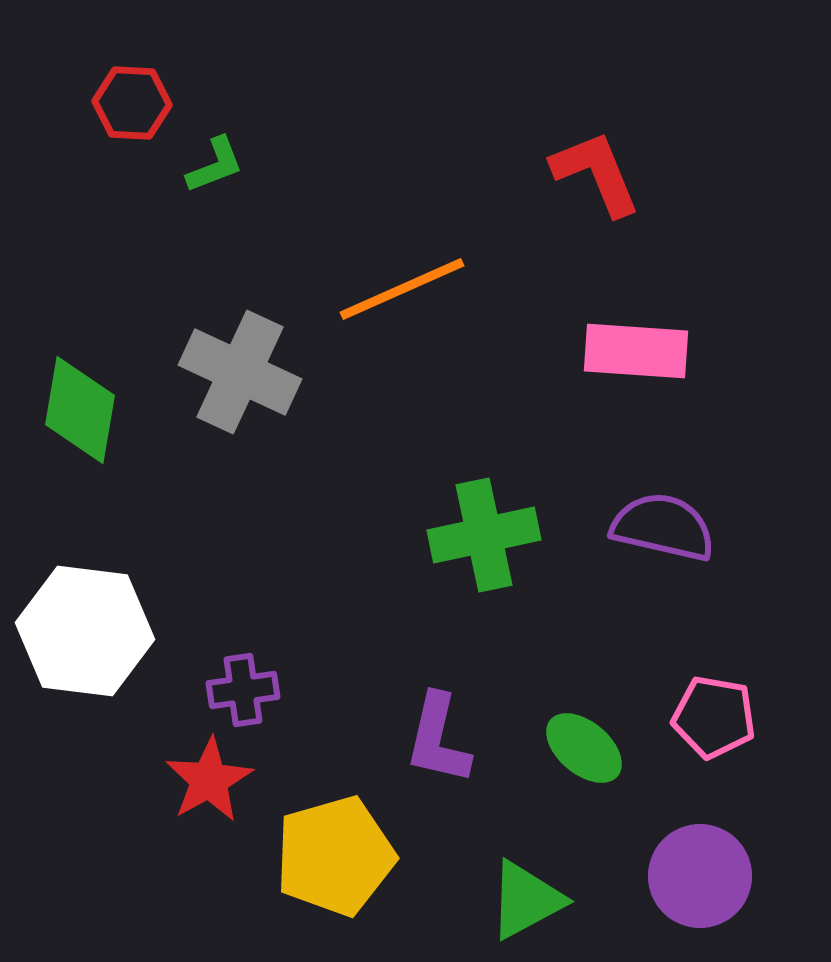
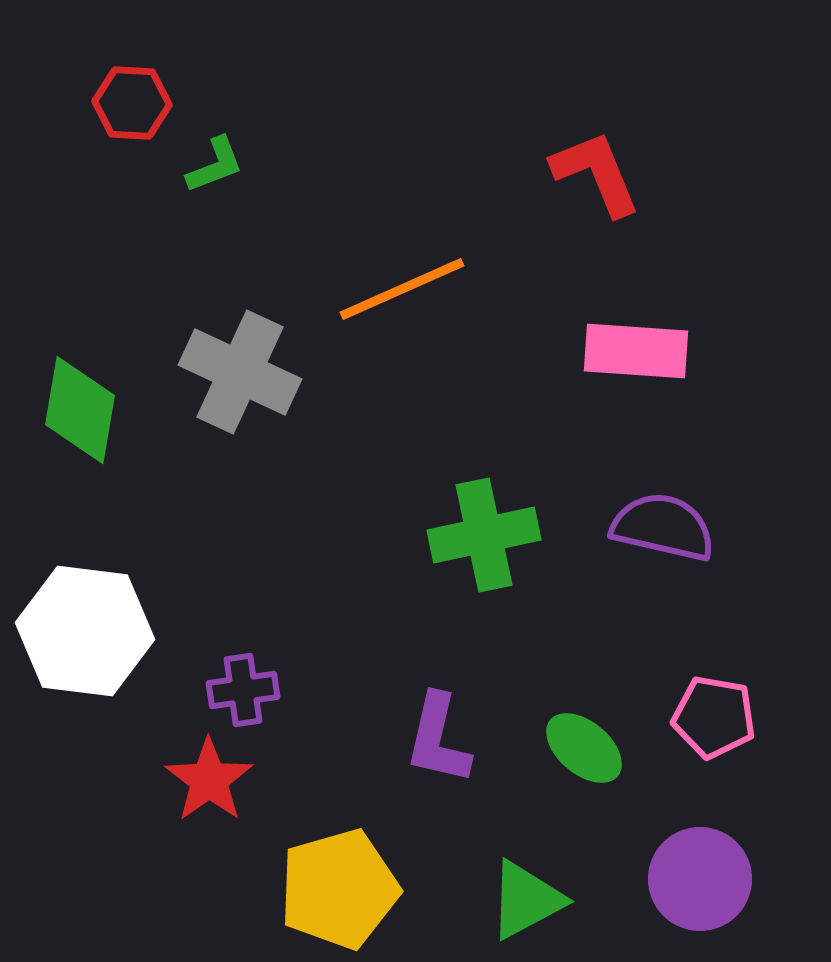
red star: rotated 6 degrees counterclockwise
yellow pentagon: moved 4 px right, 33 px down
purple circle: moved 3 px down
